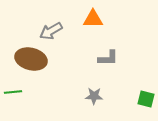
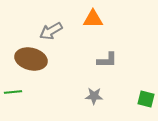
gray L-shape: moved 1 px left, 2 px down
